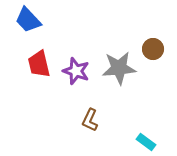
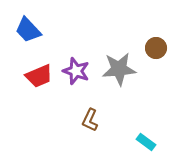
blue trapezoid: moved 10 px down
brown circle: moved 3 px right, 1 px up
red trapezoid: moved 12 px down; rotated 100 degrees counterclockwise
gray star: moved 1 px down
